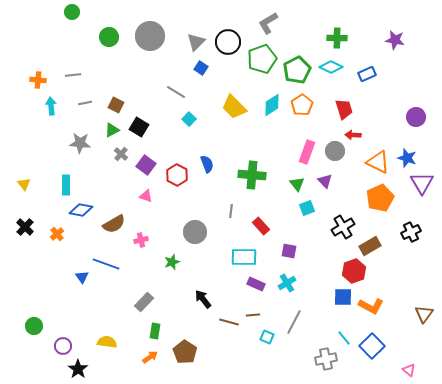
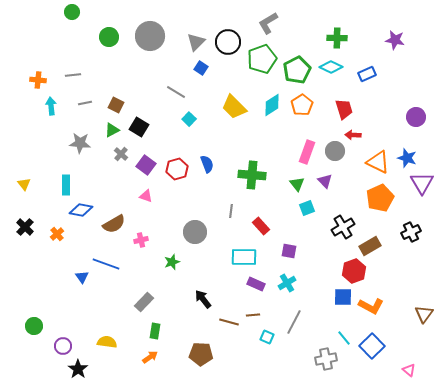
red hexagon at (177, 175): moved 6 px up; rotated 15 degrees clockwise
brown pentagon at (185, 352): moved 16 px right, 2 px down; rotated 30 degrees counterclockwise
